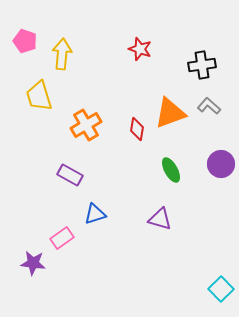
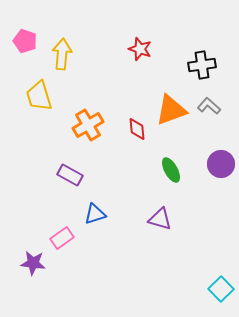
orange triangle: moved 1 px right, 3 px up
orange cross: moved 2 px right
red diamond: rotated 15 degrees counterclockwise
